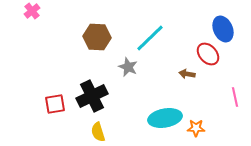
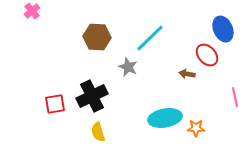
red ellipse: moved 1 px left, 1 px down
